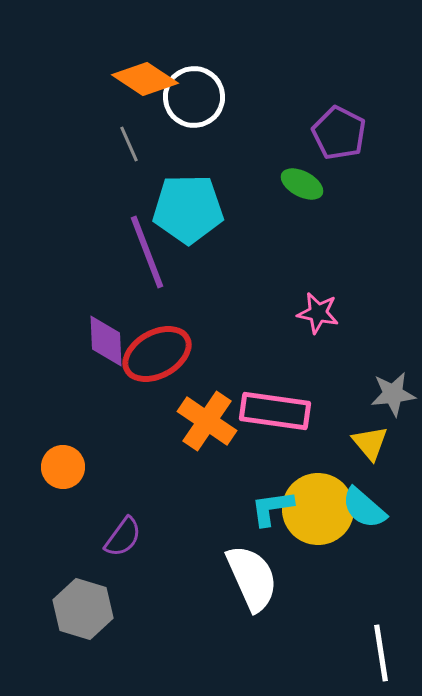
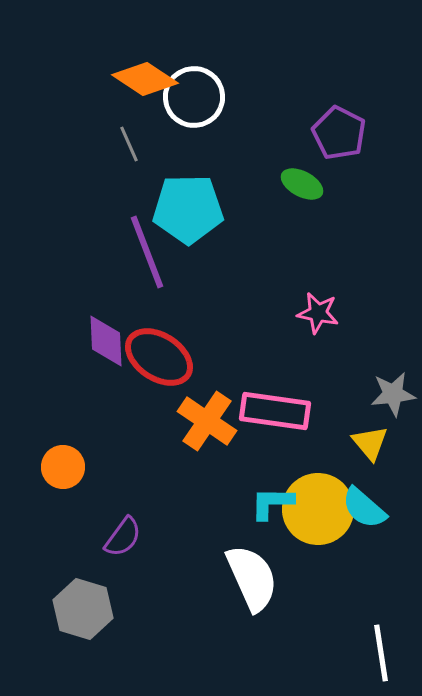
red ellipse: moved 2 px right, 3 px down; rotated 62 degrees clockwise
cyan L-shape: moved 5 px up; rotated 9 degrees clockwise
